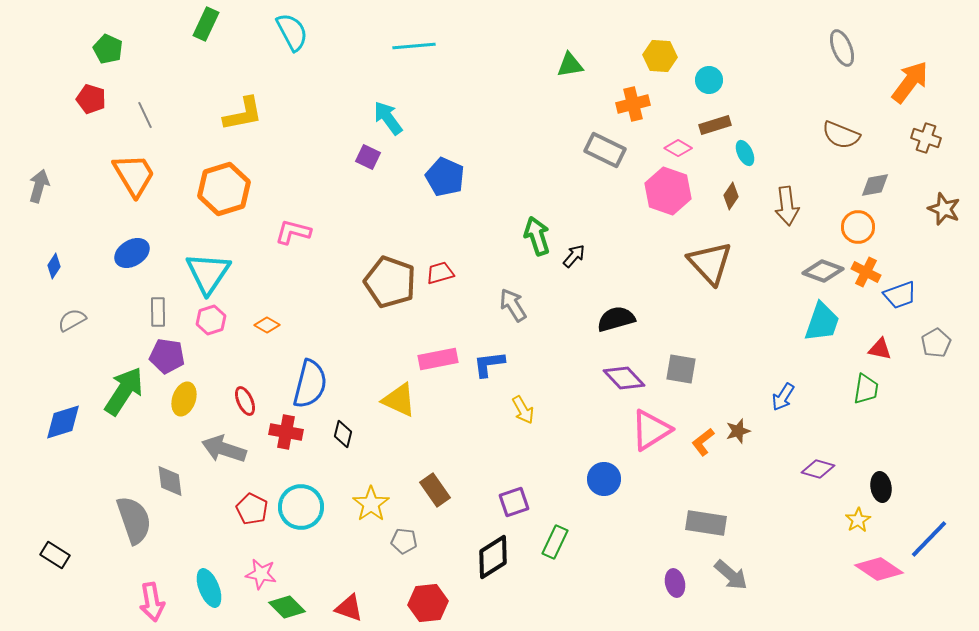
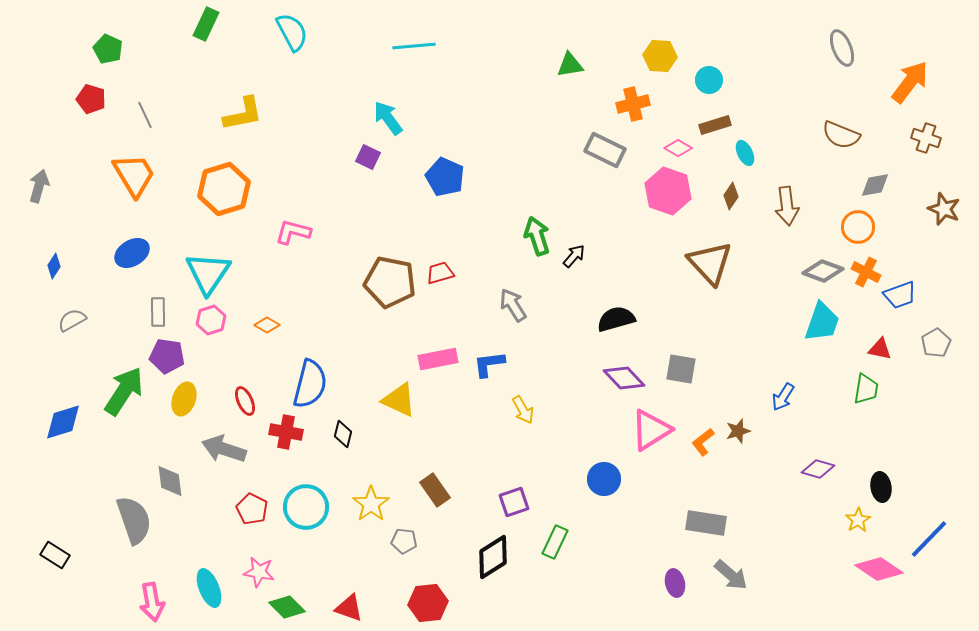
brown pentagon at (390, 282): rotated 9 degrees counterclockwise
cyan circle at (301, 507): moved 5 px right
pink star at (261, 574): moved 2 px left, 2 px up
